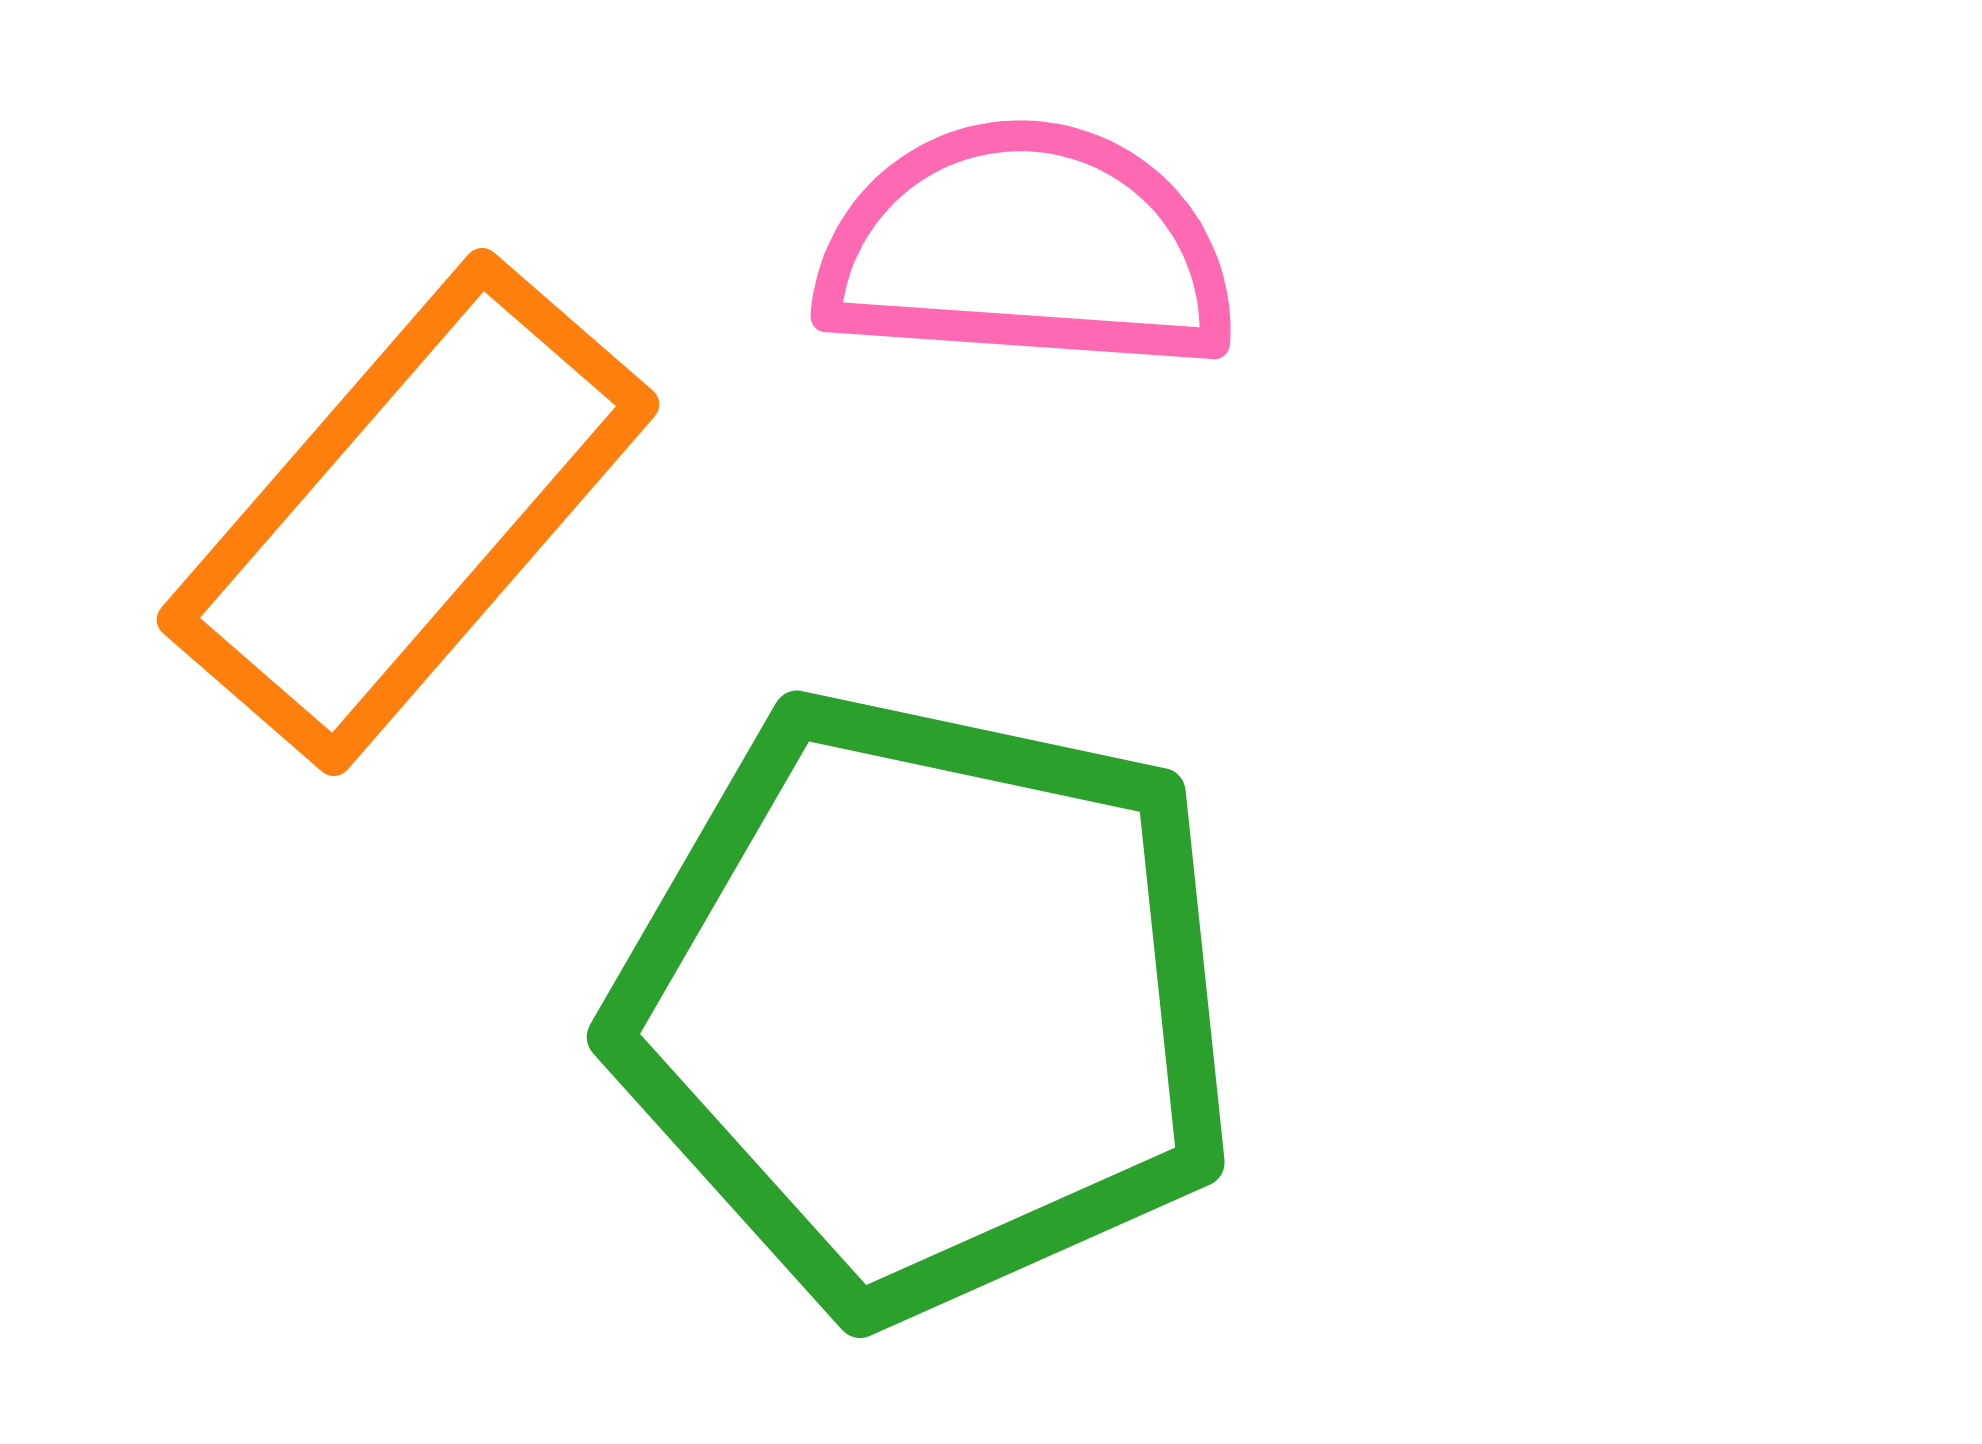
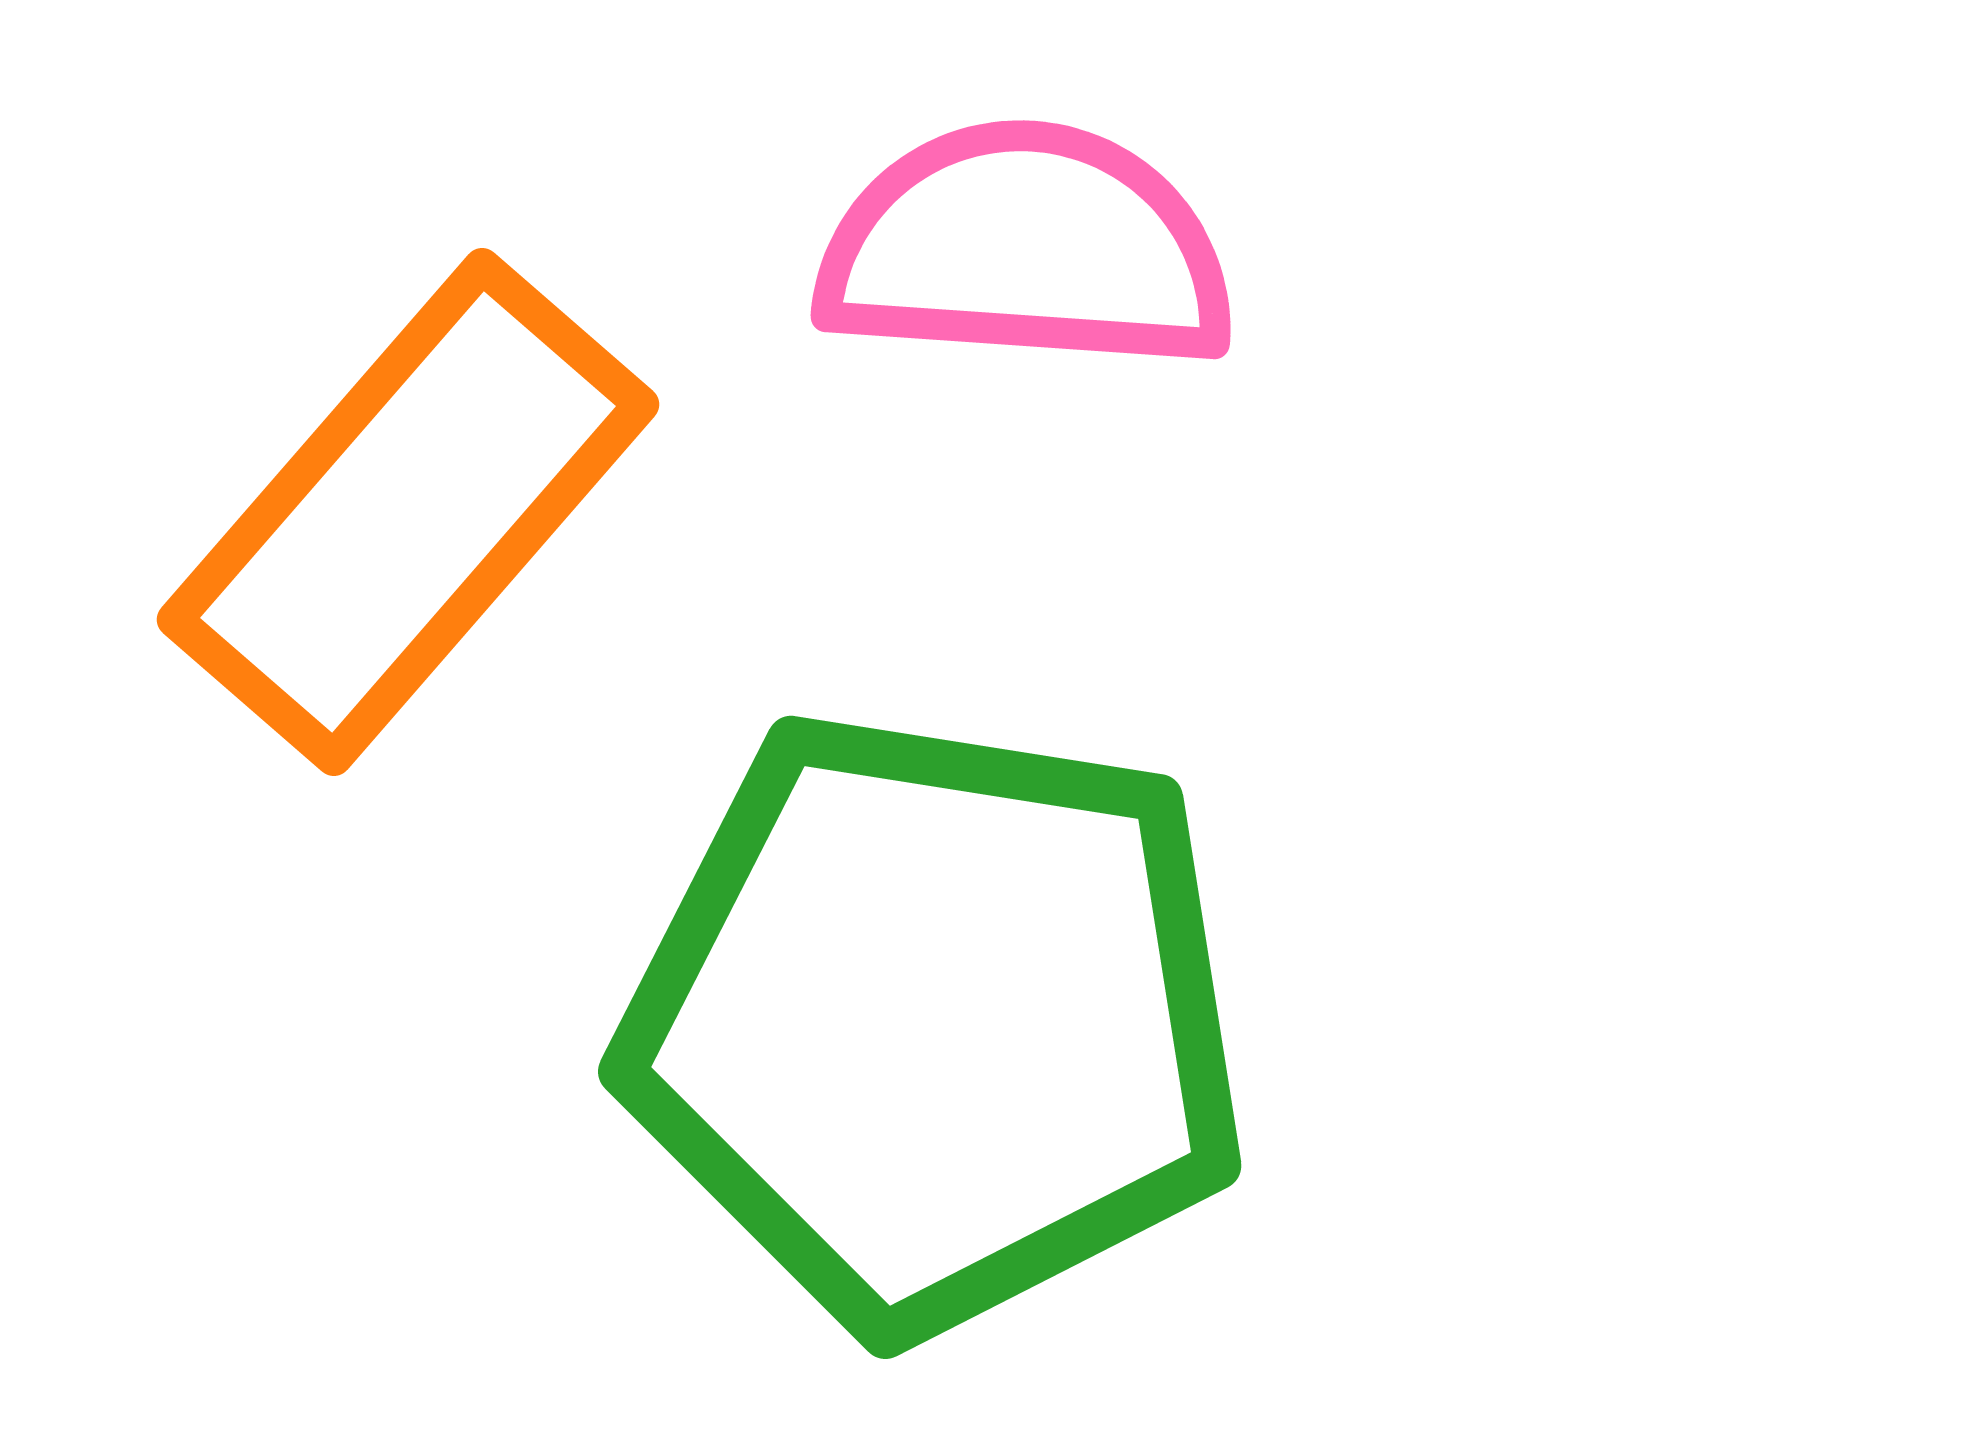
green pentagon: moved 9 px right, 18 px down; rotated 3 degrees counterclockwise
